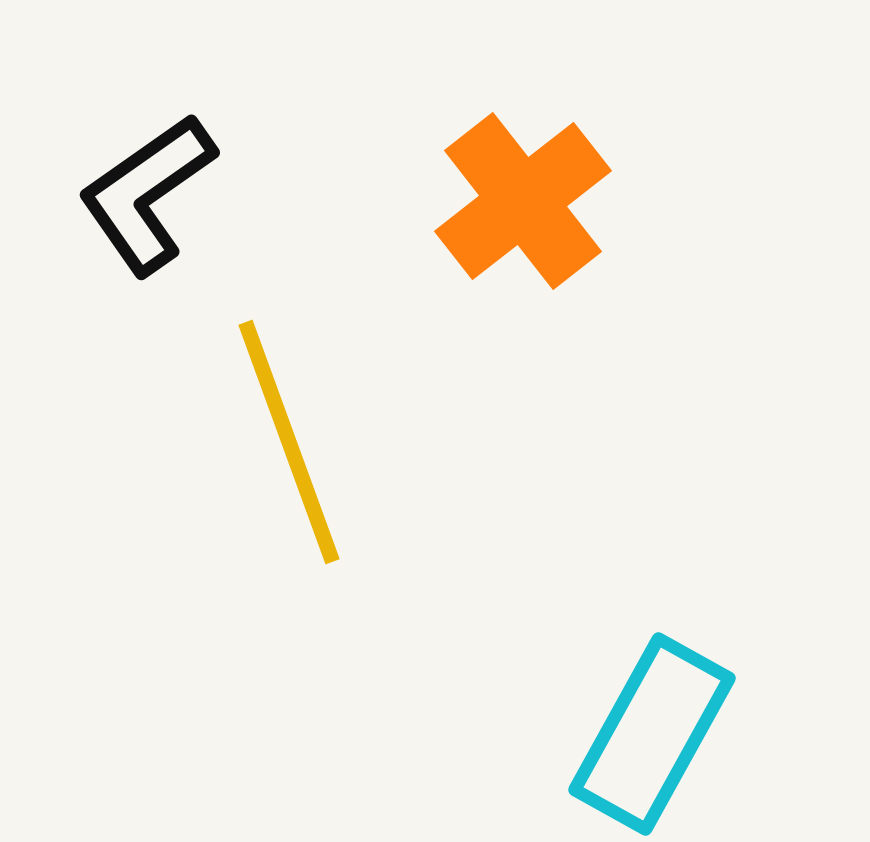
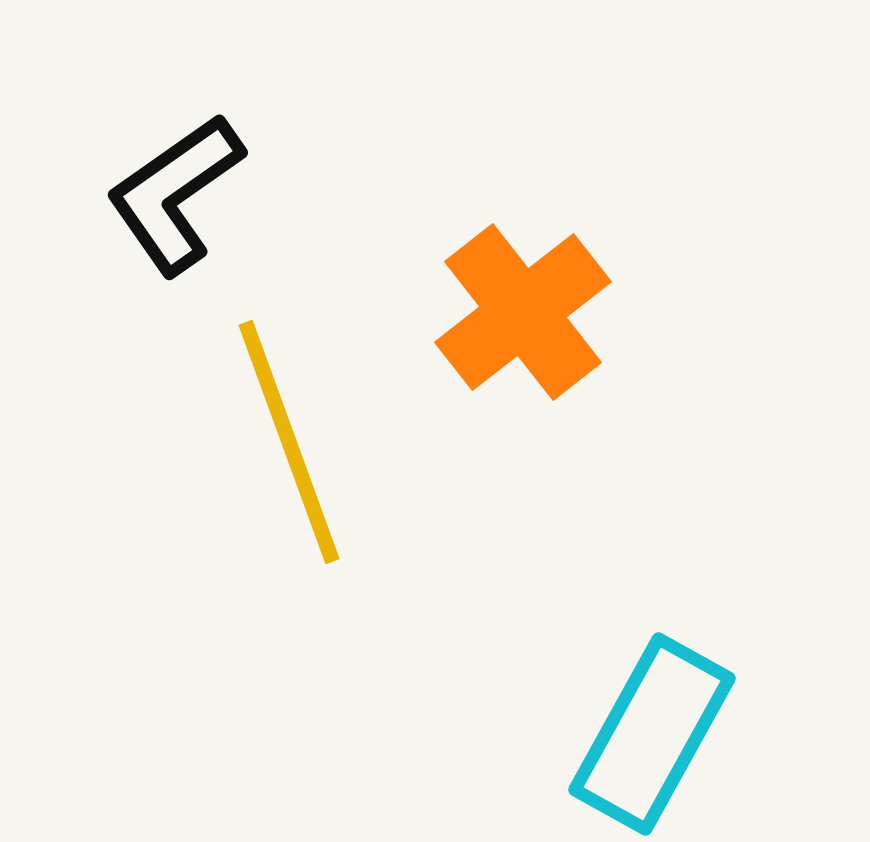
black L-shape: moved 28 px right
orange cross: moved 111 px down
